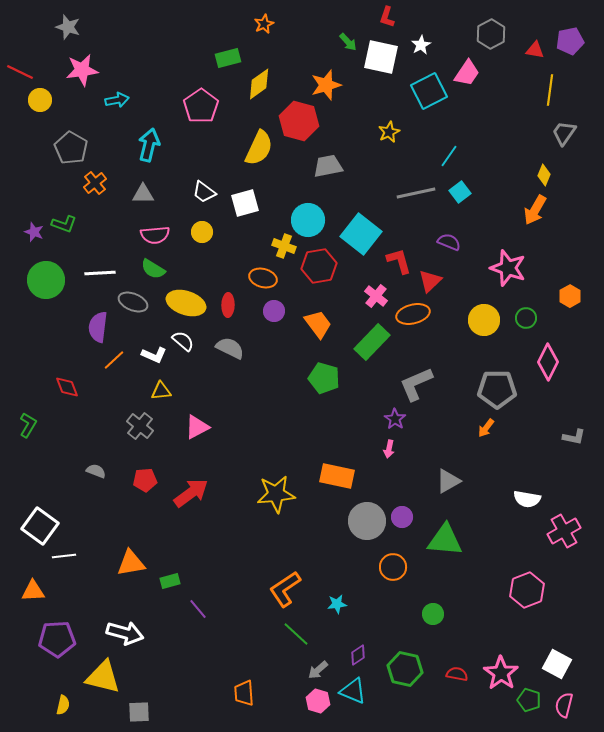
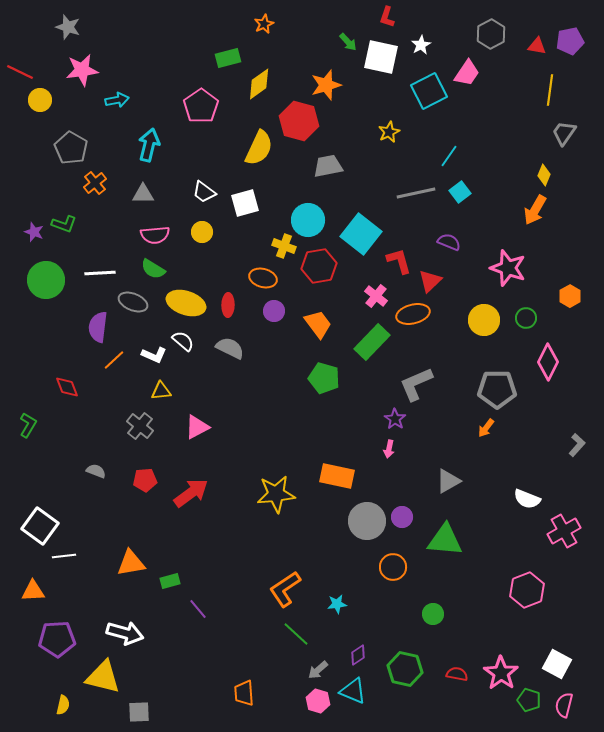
red triangle at (535, 50): moved 2 px right, 4 px up
gray L-shape at (574, 437): moved 3 px right, 8 px down; rotated 60 degrees counterclockwise
white semicircle at (527, 499): rotated 12 degrees clockwise
